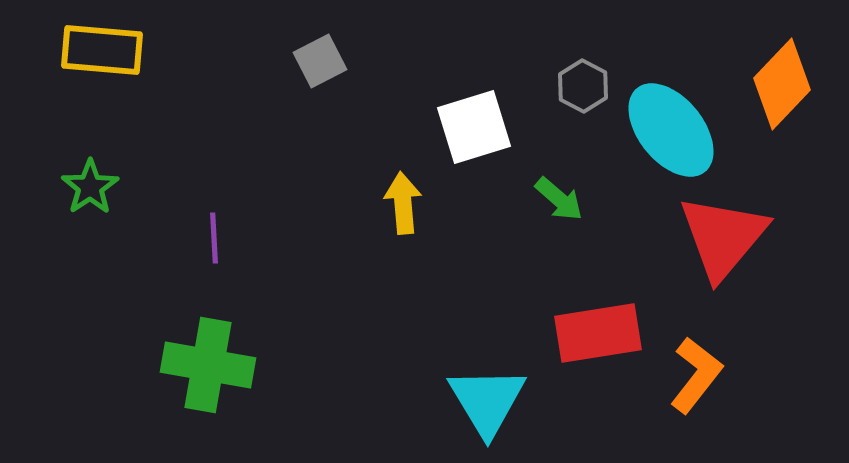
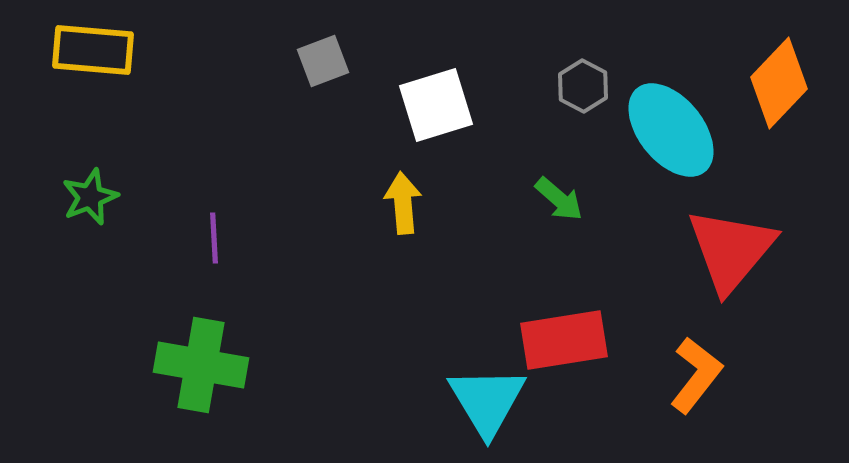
yellow rectangle: moved 9 px left
gray square: moved 3 px right; rotated 6 degrees clockwise
orange diamond: moved 3 px left, 1 px up
white square: moved 38 px left, 22 px up
green star: moved 10 px down; rotated 12 degrees clockwise
red triangle: moved 8 px right, 13 px down
red rectangle: moved 34 px left, 7 px down
green cross: moved 7 px left
